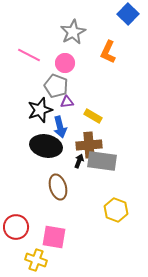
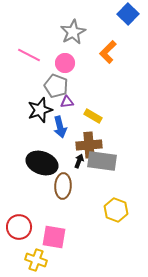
orange L-shape: rotated 20 degrees clockwise
black ellipse: moved 4 px left, 17 px down; rotated 8 degrees clockwise
brown ellipse: moved 5 px right, 1 px up; rotated 20 degrees clockwise
red circle: moved 3 px right
